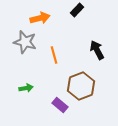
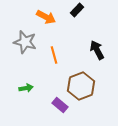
orange arrow: moved 6 px right, 1 px up; rotated 42 degrees clockwise
